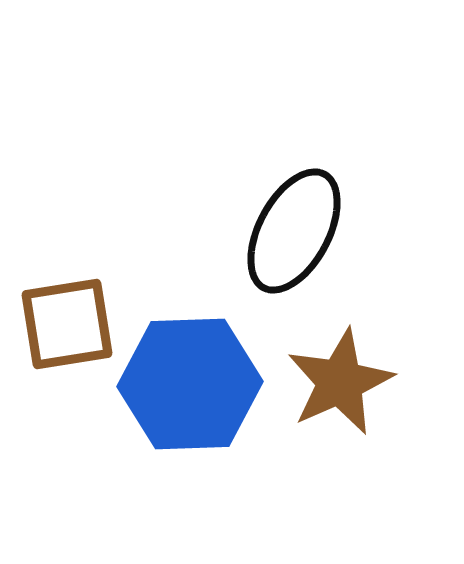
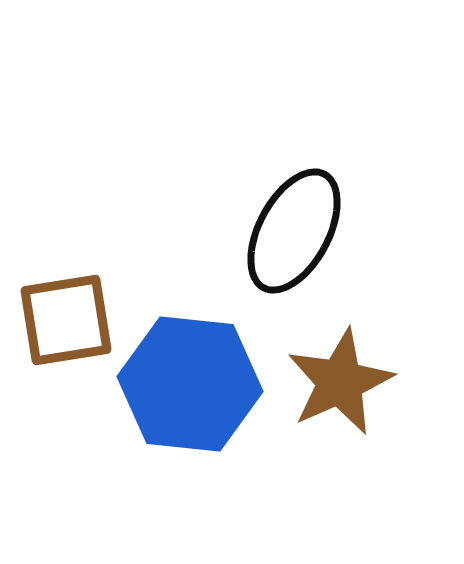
brown square: moved 1 px left, 4 px up
blue hexagon: rotated 8 degrees clockwise
